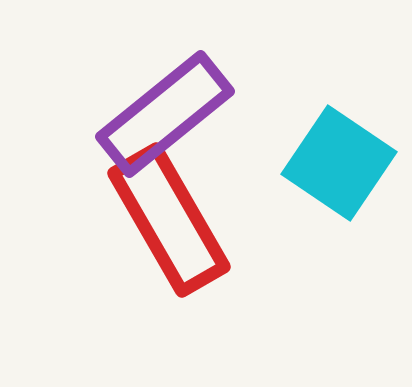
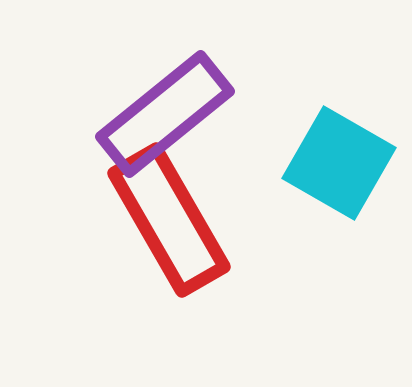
cyan square: rotated 4 degrees counterclockwise
